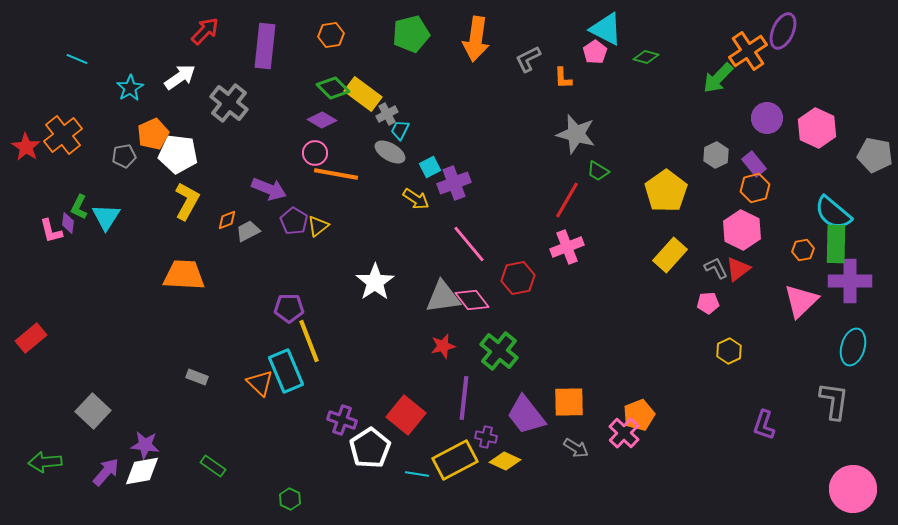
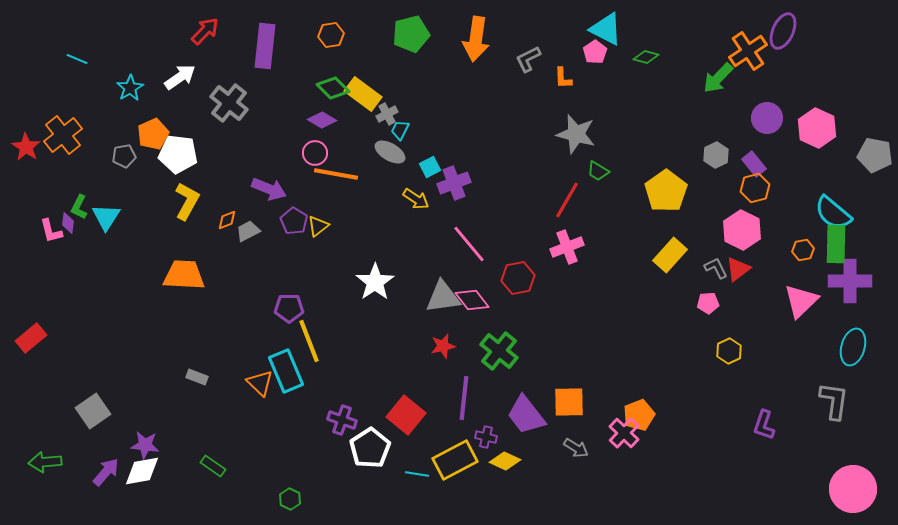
gray square at (93, 411): rotated 12 degrees clockwise
